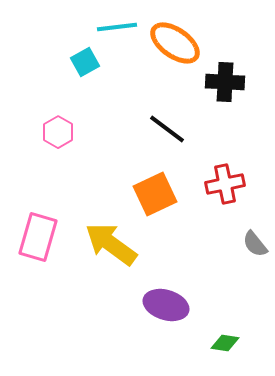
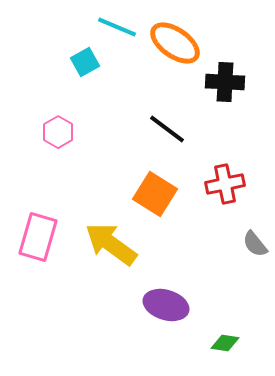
cyan line: rotated 30 degrees clockwise
orange square: rotated 33 degrees counterclockwise
